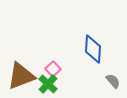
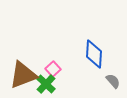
blue diamond: moved 1 px right, 5 px down
brown triangle: moved 2 px right, 1 px up
green cross: moved 2 px left
